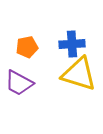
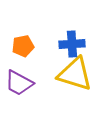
orange pentagon: moved 4 px left, 1 px up
yellow triangle: moved 4 px left
